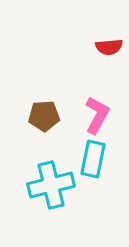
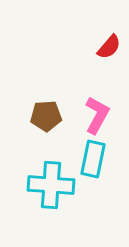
red semicircle: rotated 44 degrees counterclockwise
brown pentagon: moved 2 px right
cyan cross: rotated 18 degrees clockwise
